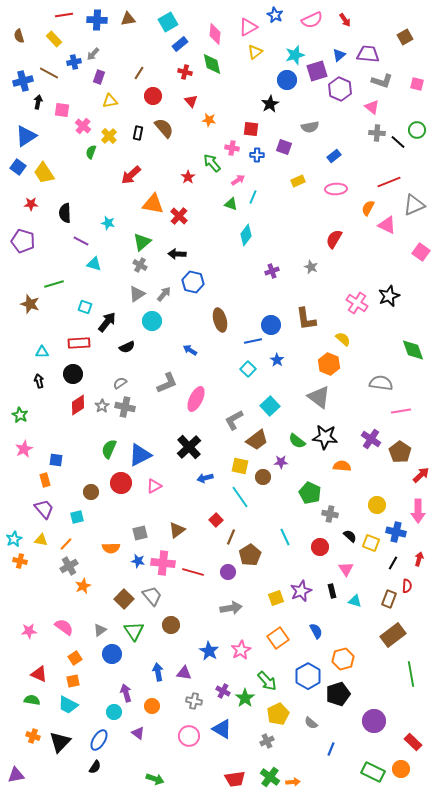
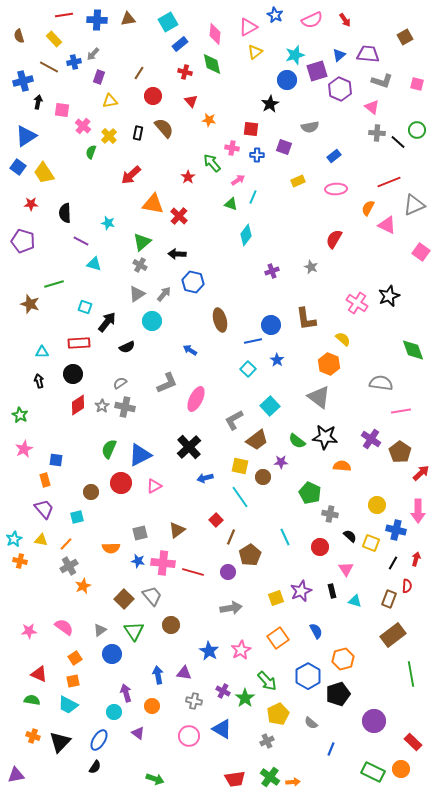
brown line at (49, 73): moved 6 px up
red arrow at (421, 475): moved 2 px up
blue cross at (396, 532): moved 2 px up
red arrow at (419, 559): moved 3 px left
blue arrow at (158, 672): moved 3 px down
